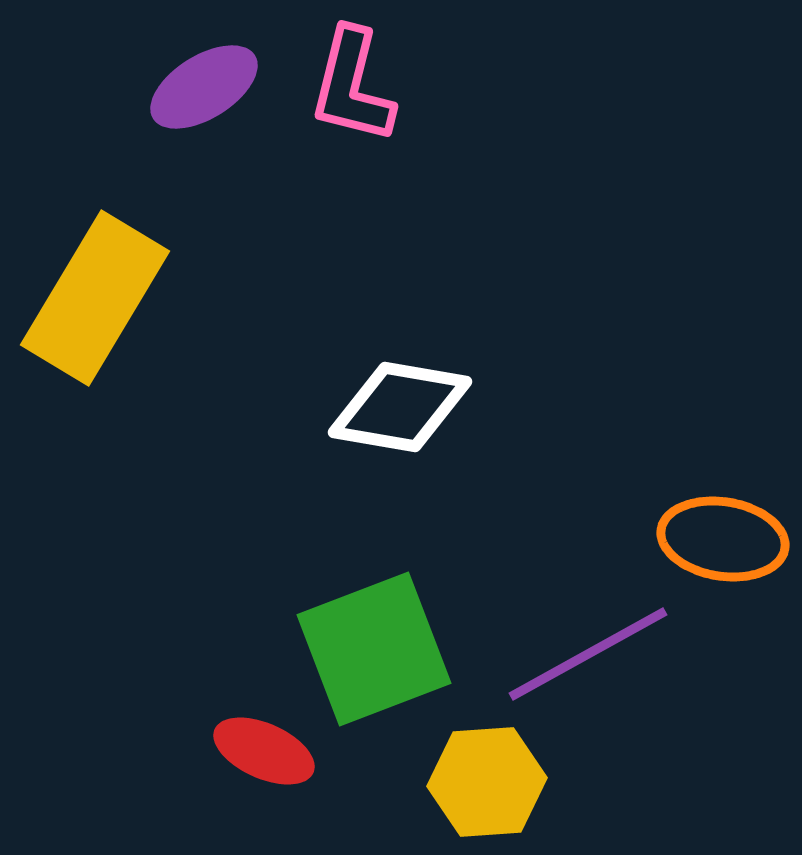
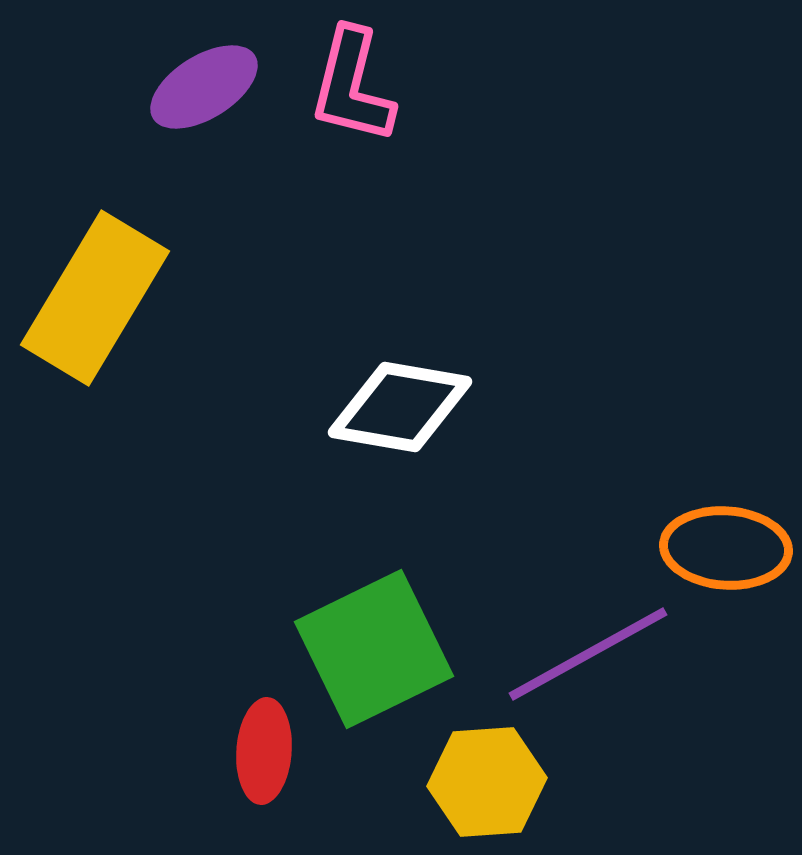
orange ellipse: moved 3 px right, 9 px down; rotated 5 degrees counterclockwise
green square: rotated 5 degrees counterclockwise
red ellipse: rotated 70 degrees clockwise
